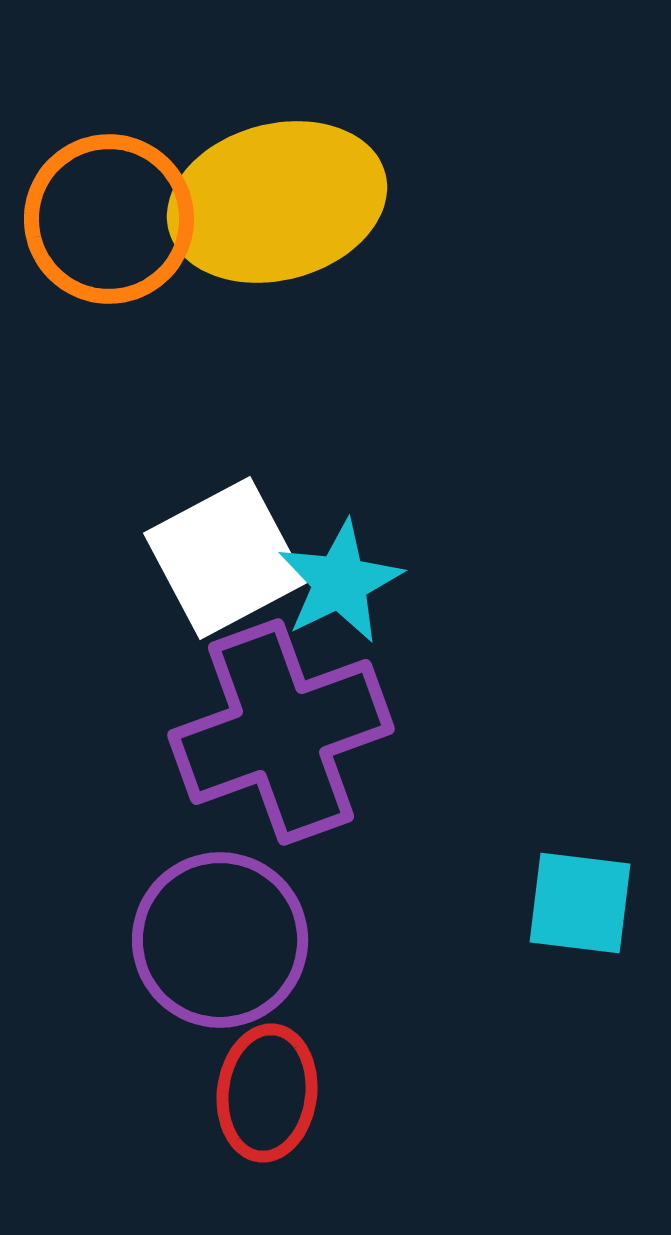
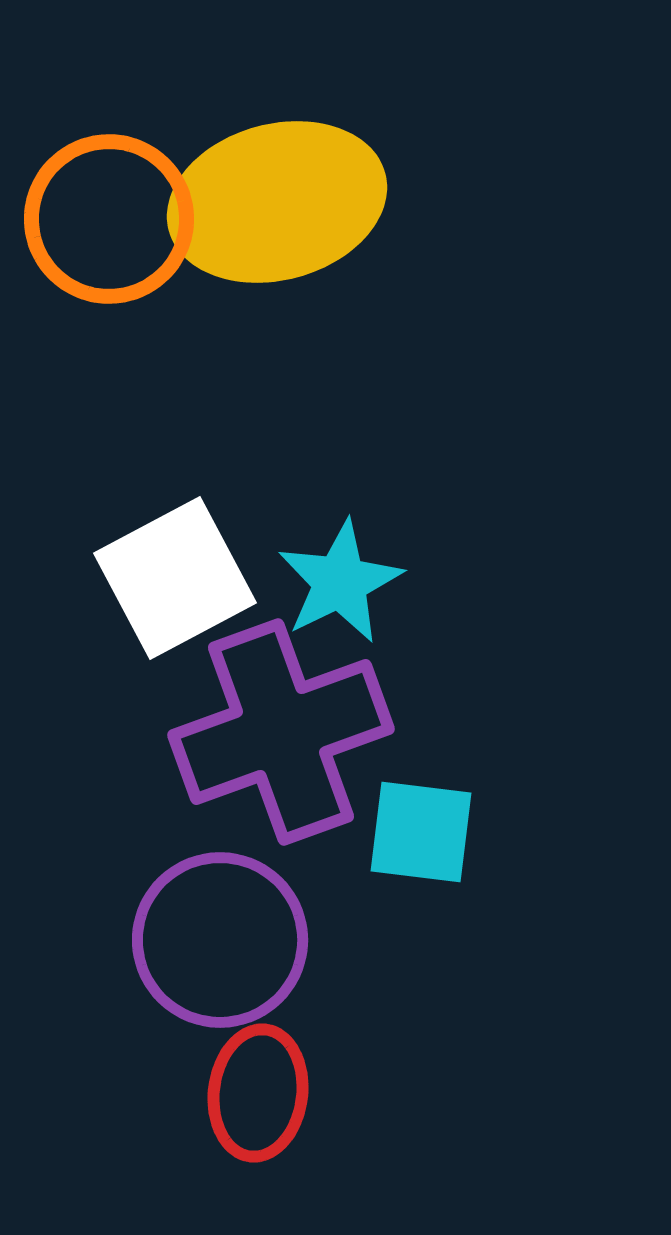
white square: moved 50 px left, 20 px down
cyan square: moved 159 px left, 71 px up
red ellipse: moved 9 px left
